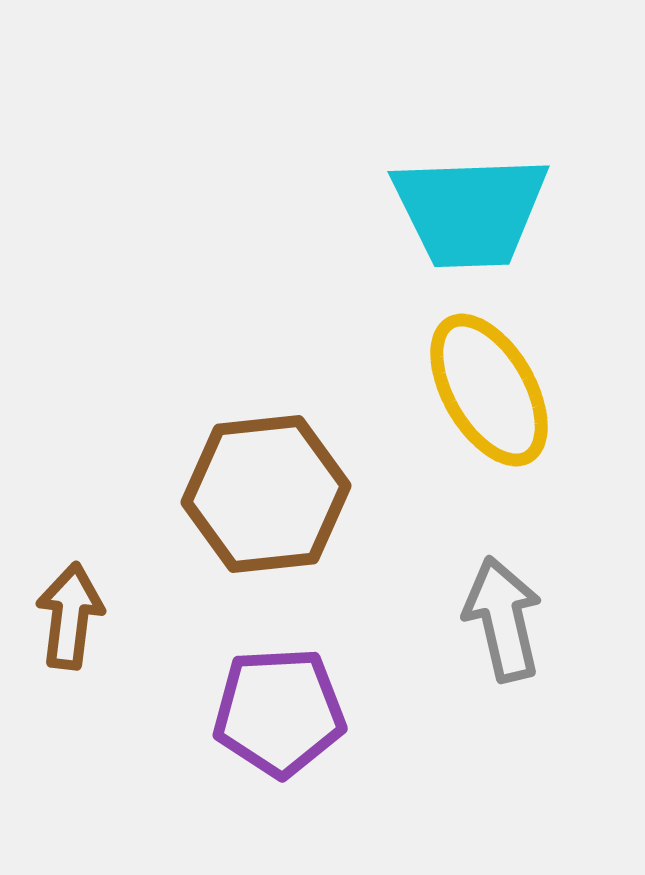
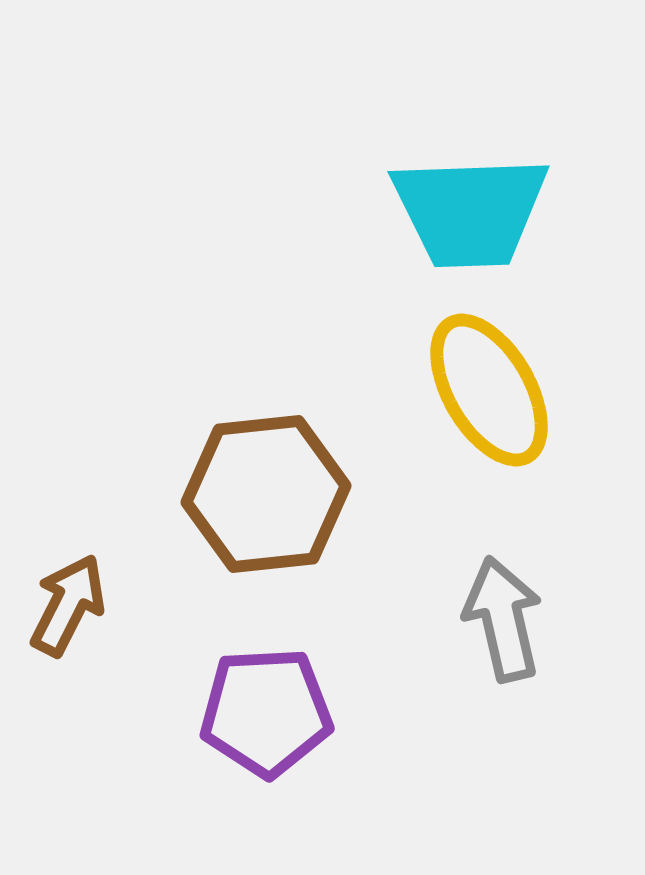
brown arrow: moved 2 px left, 11 px up; rotated 20 degrees clockwise
purple pentagon: moved 13 px left
